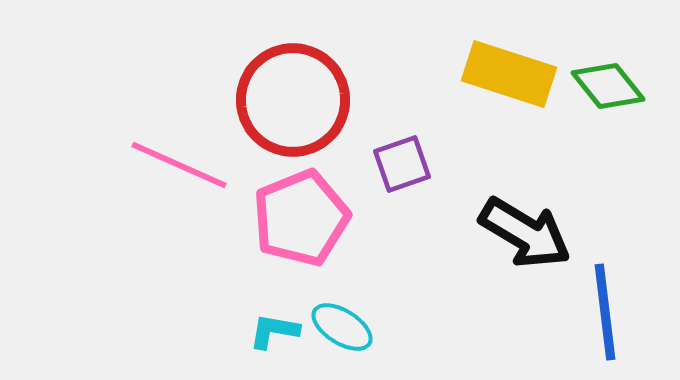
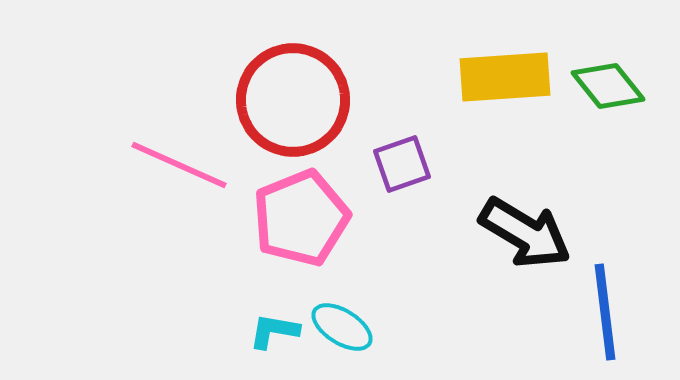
yellow rectangle: moved 4 px left, 3 px down; rotated 22 degrees counterclockwise
